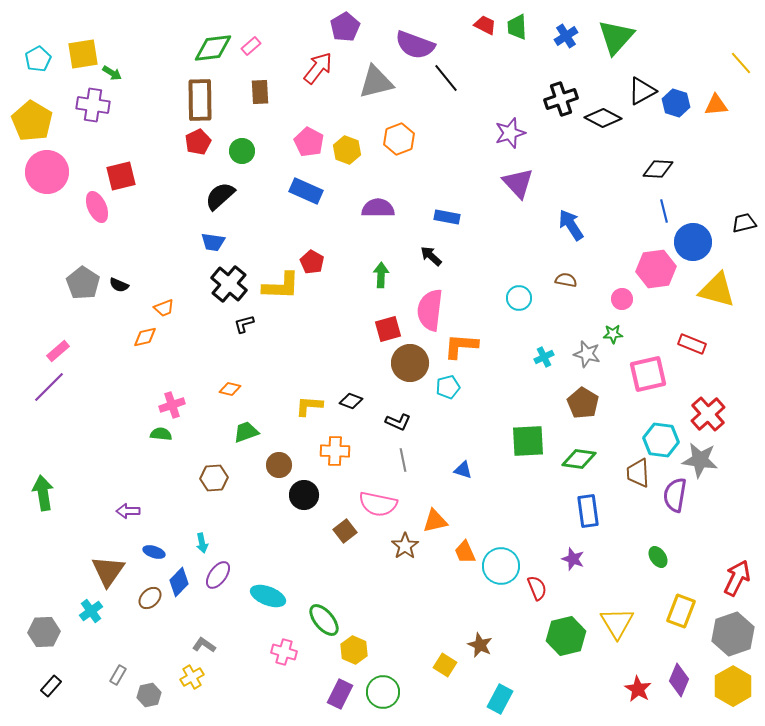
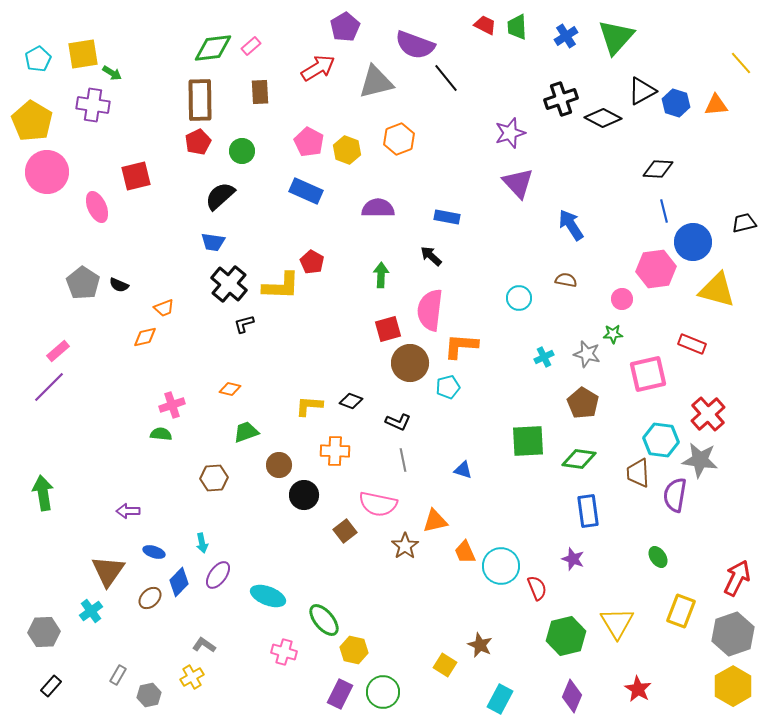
red arrow at (318, 68): rotated 20 degrees clockwise
red square at (121, 176): moved 15 px right
yellow hexagon at (354, 650): rotated 12 degrees counterclockwise
purple diamond at (679, 680): moved 107 px left, 16 px down
